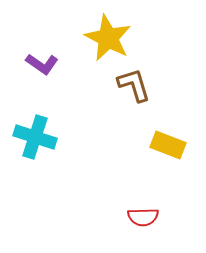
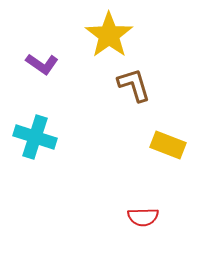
yellow star: moved 1 px right, 3 px up; rotated 9 degrees clockwise
